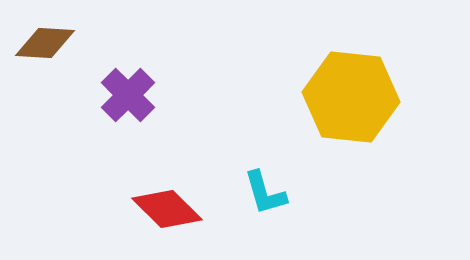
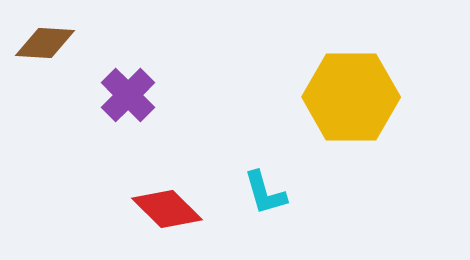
yellow hexagon: rotated 6 degrees counterclockwise
